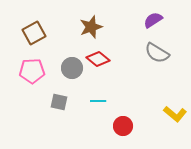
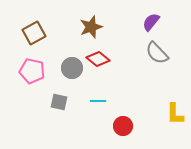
purple semicircle: moved 2 px left, 2 px down; rotated 18 degrees counterclockwise
gray semicircle: rotated 15 degrees clockwise
pink pentagon: rotated 15 degrees clockwise
yellow L-shape: rotated 50 degrees clockwise
